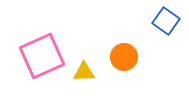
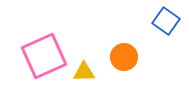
pink square: moved 2 px right
